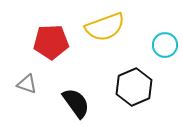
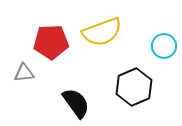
yellow semicircle: moved 3 px left, 5 px down
cyan circle: moved 1 px left, 1 px down
gray triangle: moved 3 px left, 11 px up; rotated 25 degrees counterclockwise
